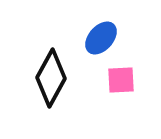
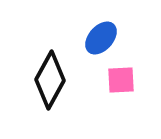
black diamond: moved 1 px left, 2 px down
